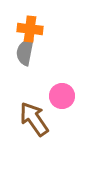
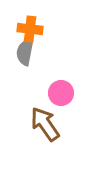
pink circle: moved 1 px left, 3 px up
brown arrow: moved 11 px right, 5 px down
